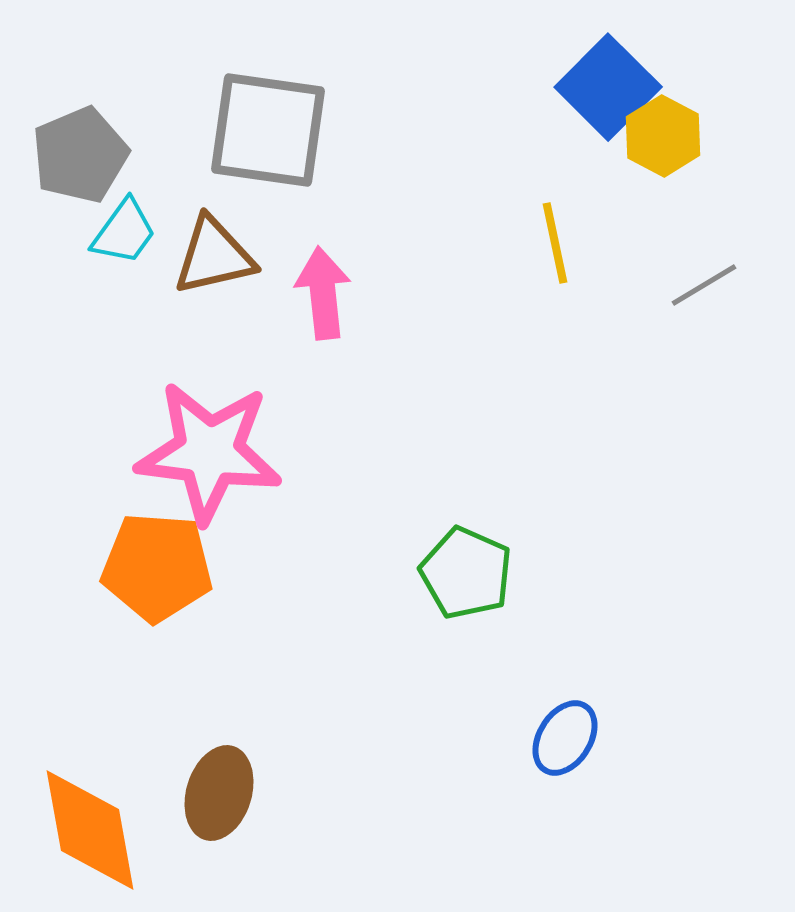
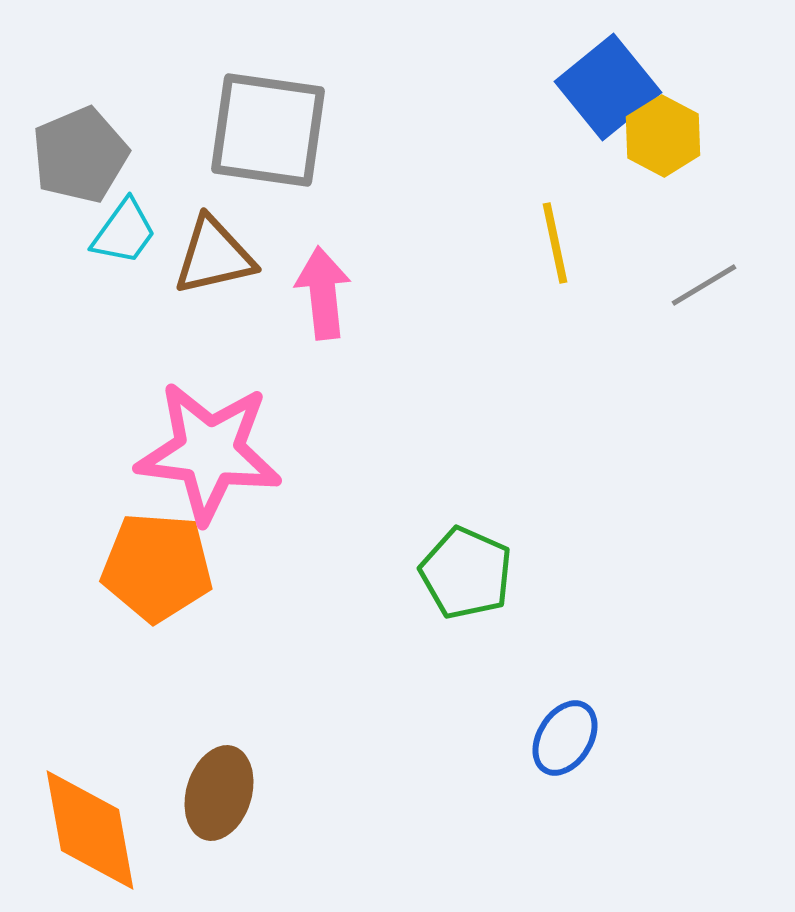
blue square: rotated 6 degrees clockwise
